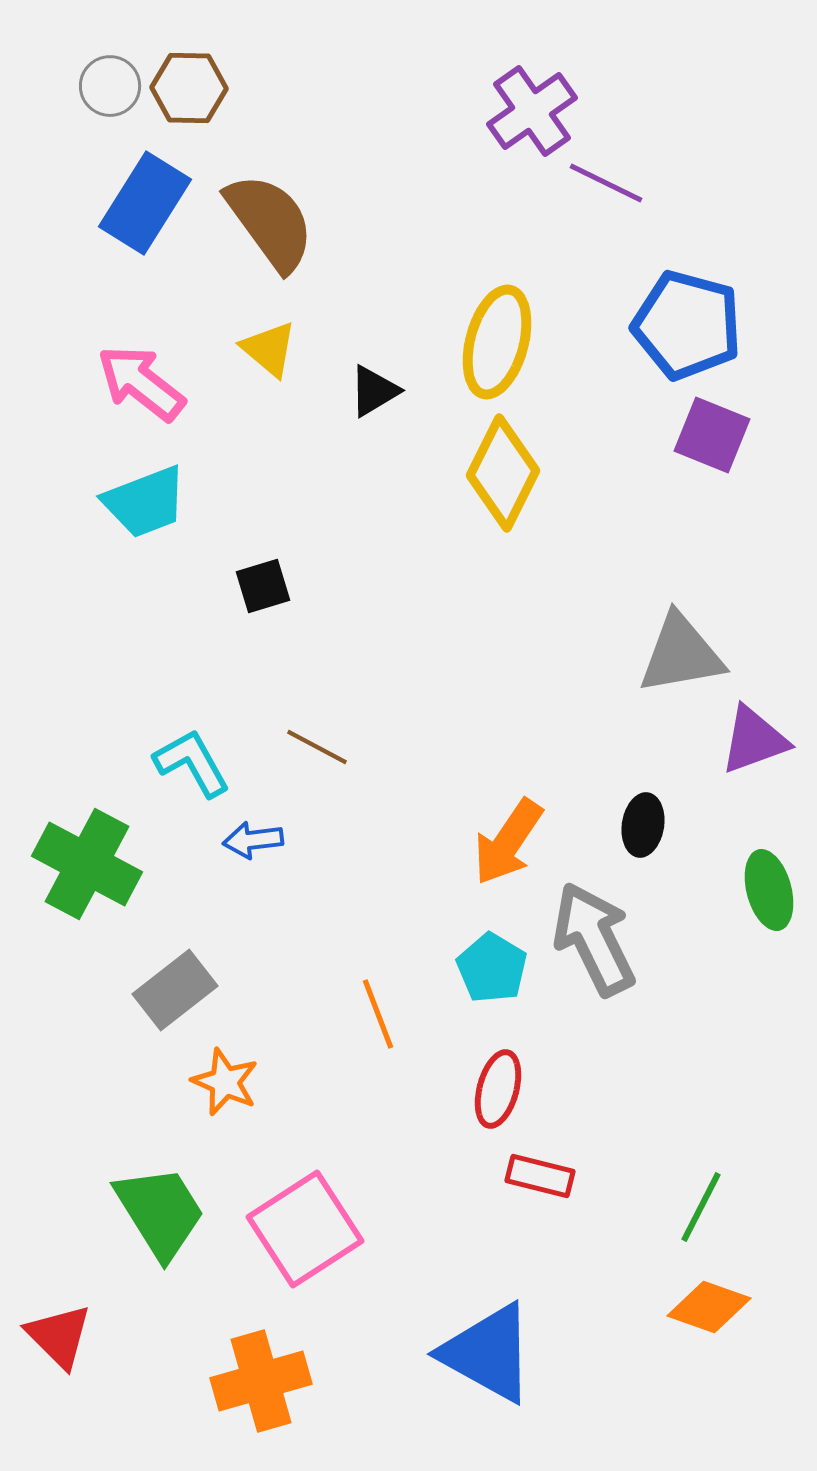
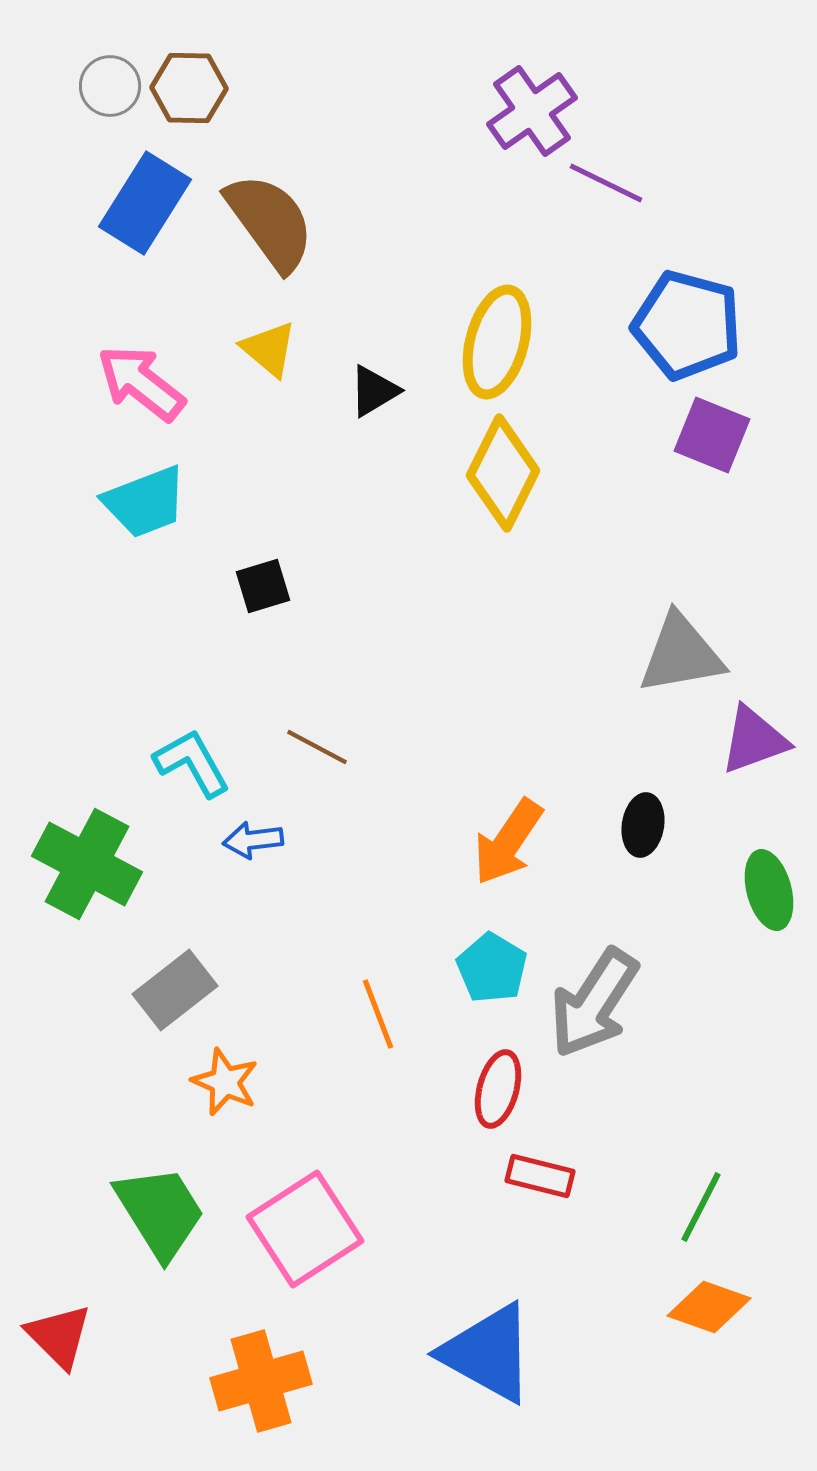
gray arrow: moved 64 px down; rotated 121 degrees counterclockwise
